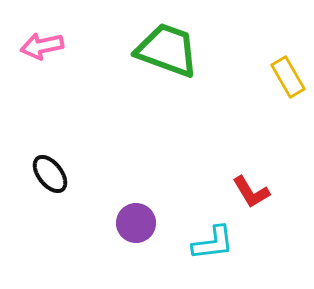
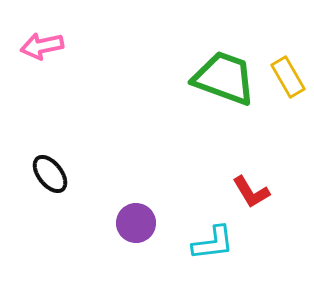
green trapezoid: moved 57 px right, 28 px down
